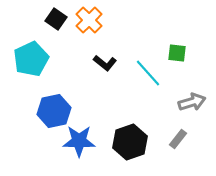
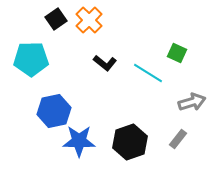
black square: rotated 20 degrees clockwise
green square: rotated 18 degrees clockwise
cyan pentagon: rotated 24 degrees clockwise
cyan line: rotated 16 degrees counterclockwise
